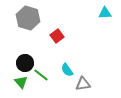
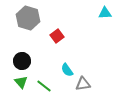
black circle: moved 3 px left, 2 px up
green line: moved 3 px right, 11 px down
